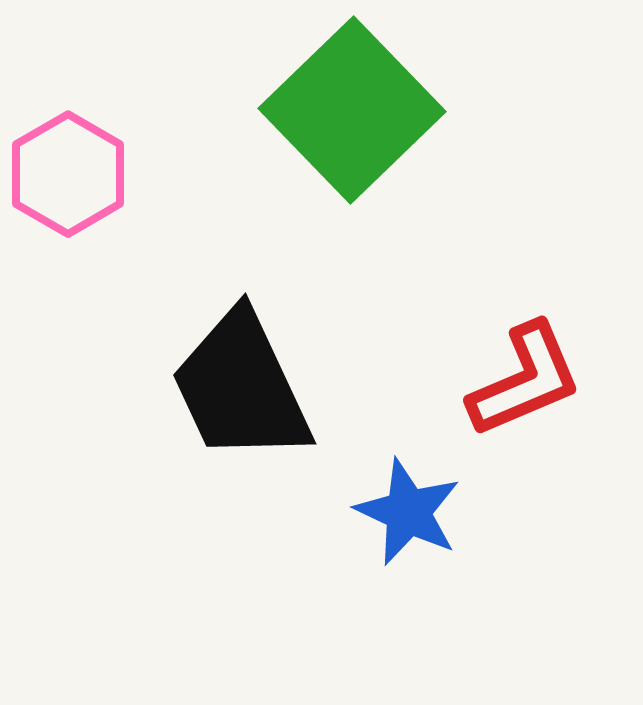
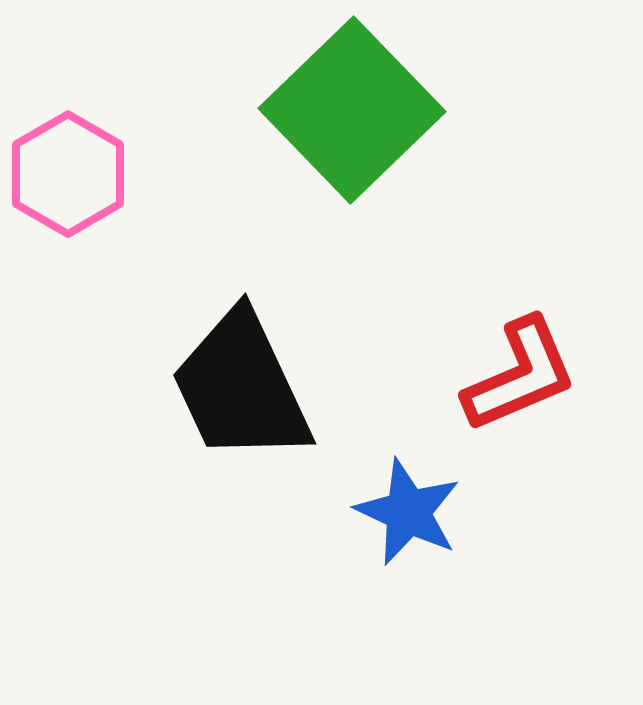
red L-shape: moved 5 px left, 5 px up
